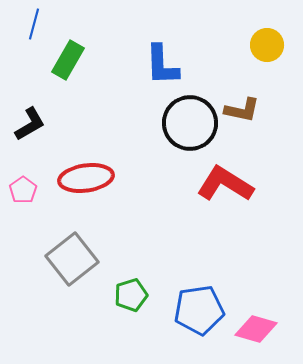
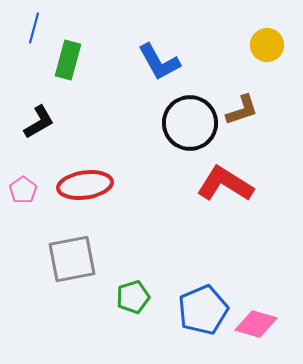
blue line: moved 4 px down
green rectangle: rotated 15 degrees counterclockwise
blue L-shape: moved 3 px left, 3 px up; rotated 27 degrees counterclockwise
brown L-shape: rotated 30 degrees counterclockwise
black L-shape: moved 9 px right, 2 px up
red ellipse: moved 1 px left, 7 px down
gray square: rotated 27 degrees clockwise
green pentagon: moved 2 px right, 2 px down
blue pentagon: moved 4 px right; rotated 15 degrees counterclockwise
pink diamond: moved 5 px up
